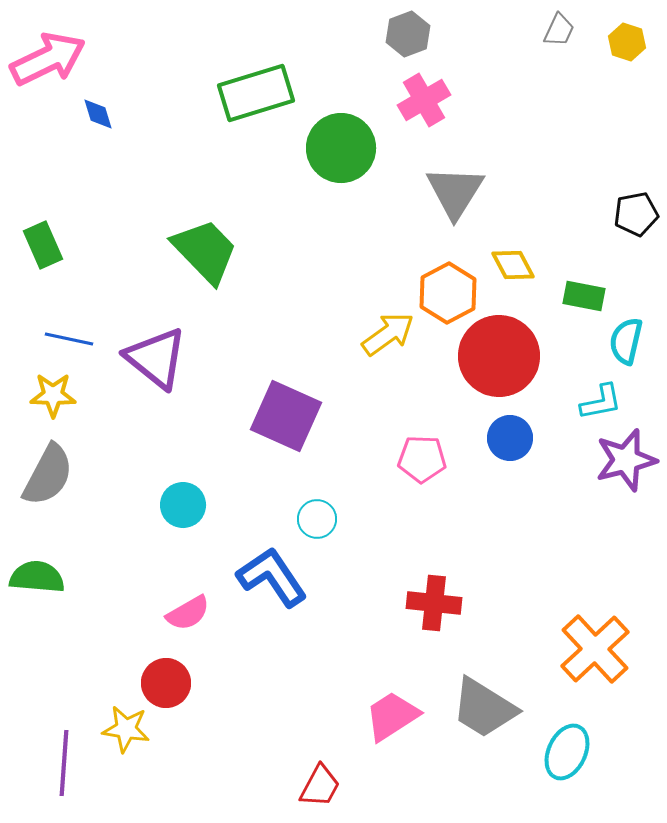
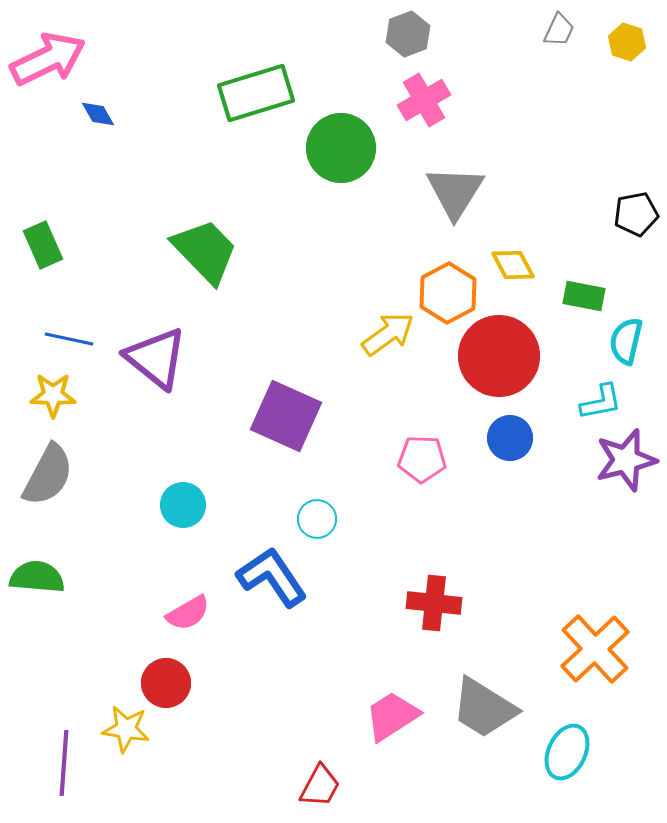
blue diamond at (98, 114): rotated 12 degrees counterclockwise
